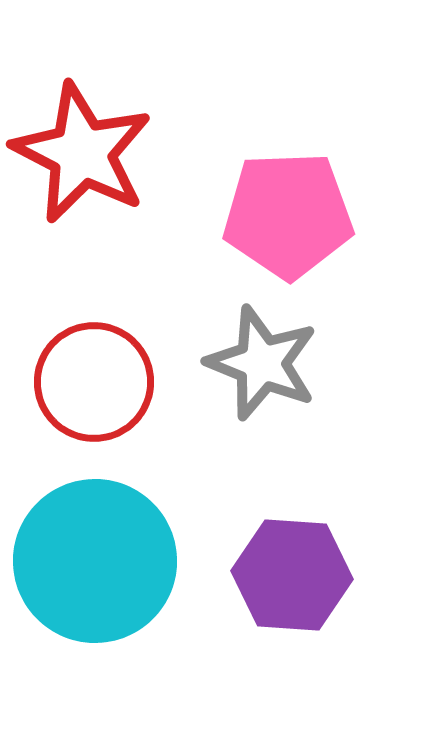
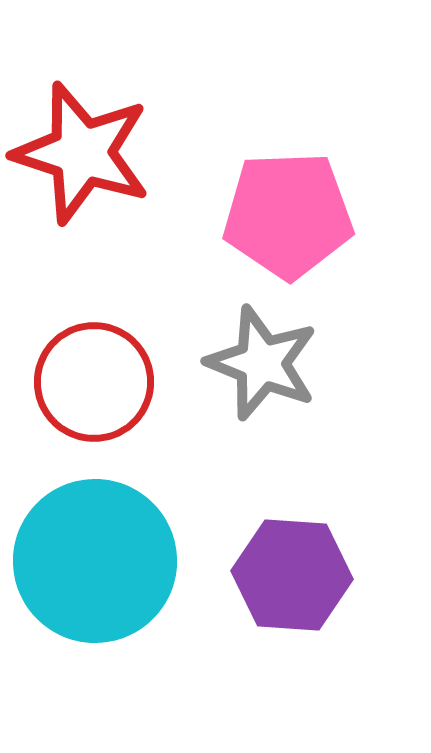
red star: rotated 9 degrees counterclockwise
